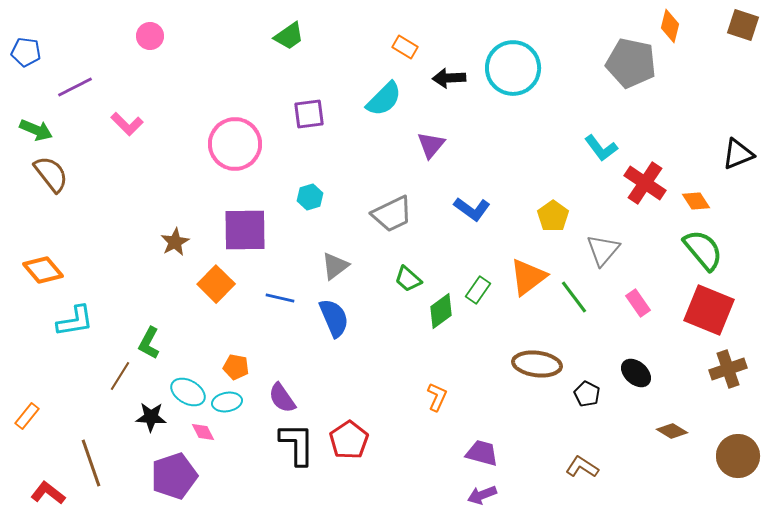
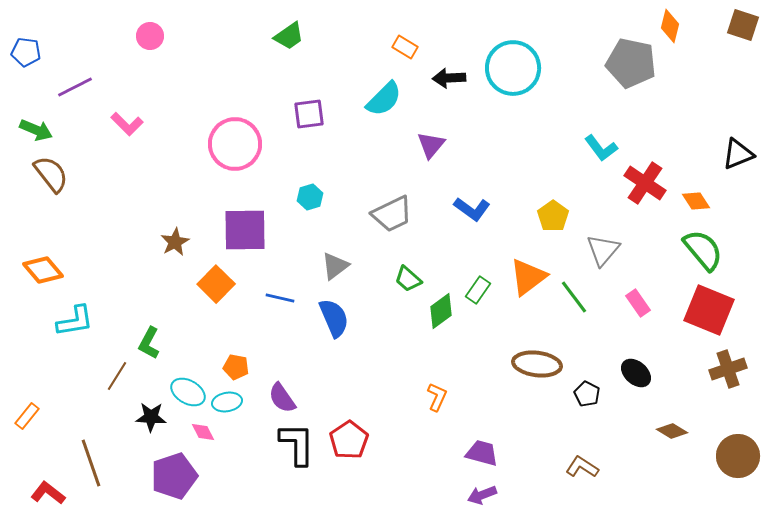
brown line at (120, 376): moved 3 px left
